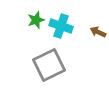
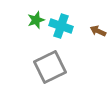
brown arrow: moved 1 px up
gray square: moved 1 px right, 2 px down
